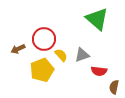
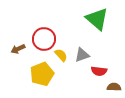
yellow pentagon: moved 4 px down
brown semicircle: rotated 80 degrees clockwise
